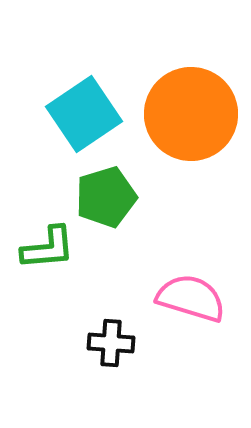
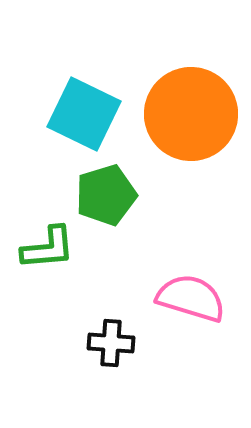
cyan square: rotated 30 degrees counterclockwise
green pentagon: moved 2 px up
